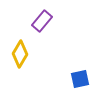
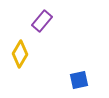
blue square: moved 1 px left, 1 px down
